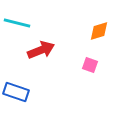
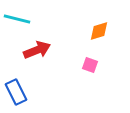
cyan line: moved 4 px up
red arrow: moved 4 px left
blue rectangle: rotated 45 degrees clockwise
